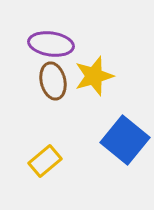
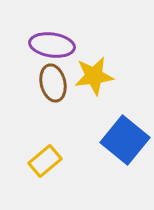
purple ellipse: moved 1 px right, 1 px down
yellow star: rotated 9 degrees clockwise
brown ellipse: moved 2 px down
